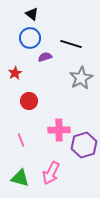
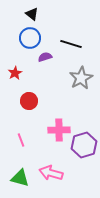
pink arrow: rotated 80 degrees clockwise
